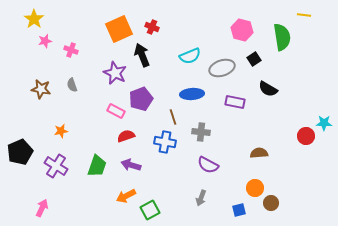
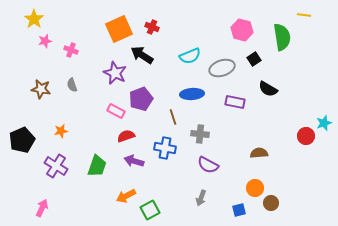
black arrow: rotated 35 degrees counterclockwise
cyan star: rotated 21 degrees counterclockwise
gray cross: moved 1 px left, 2 px down
blue cross: moved 6 px down
black pentagon: moved 2 px right, 12 px up
purple arrow: moved 3 px right, 4 px up
